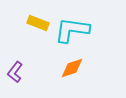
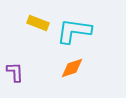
cyan L-shape: moved 2 px right, 1 px down
purple L-shape: rotated 140 degrees clockwise
